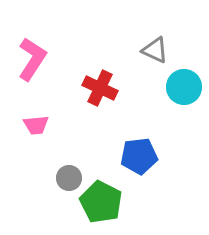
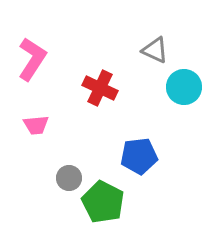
green pentagon: moved 2 px right
